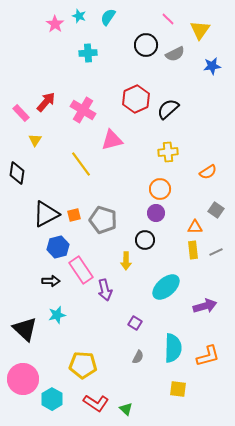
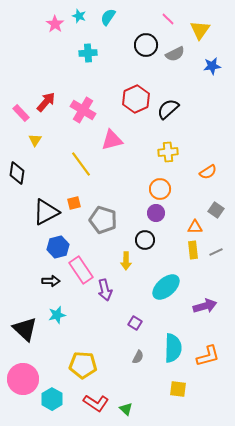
black triangle at (46, 214): moved 2 px up
orange square at (74, 215): moved 12 px up
